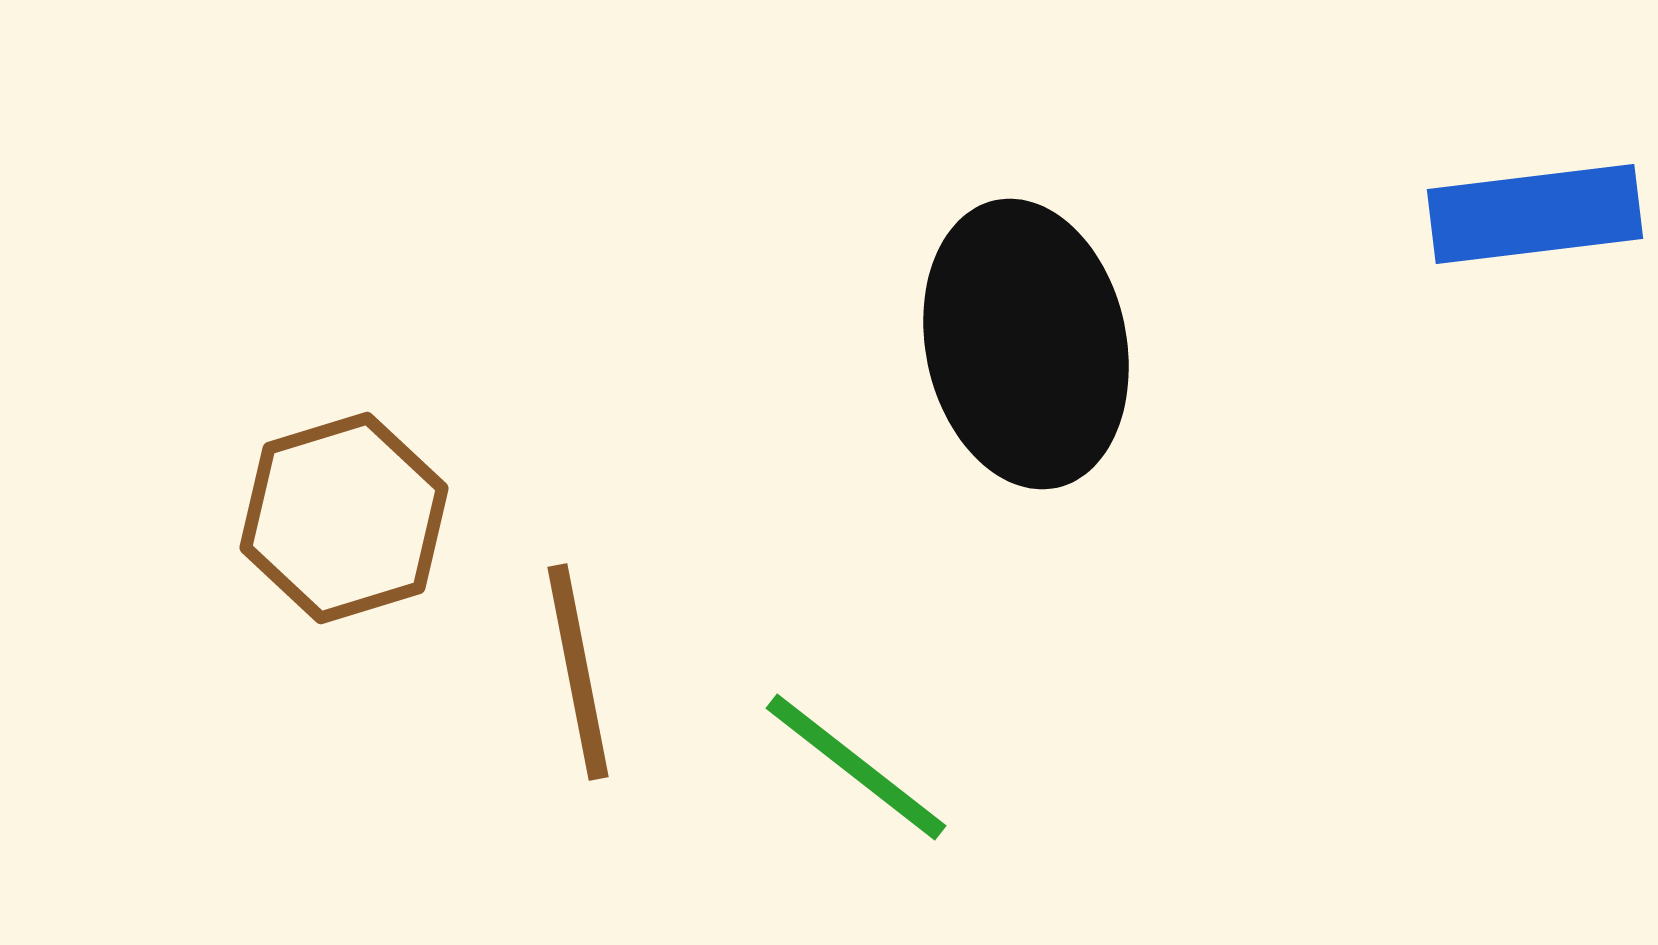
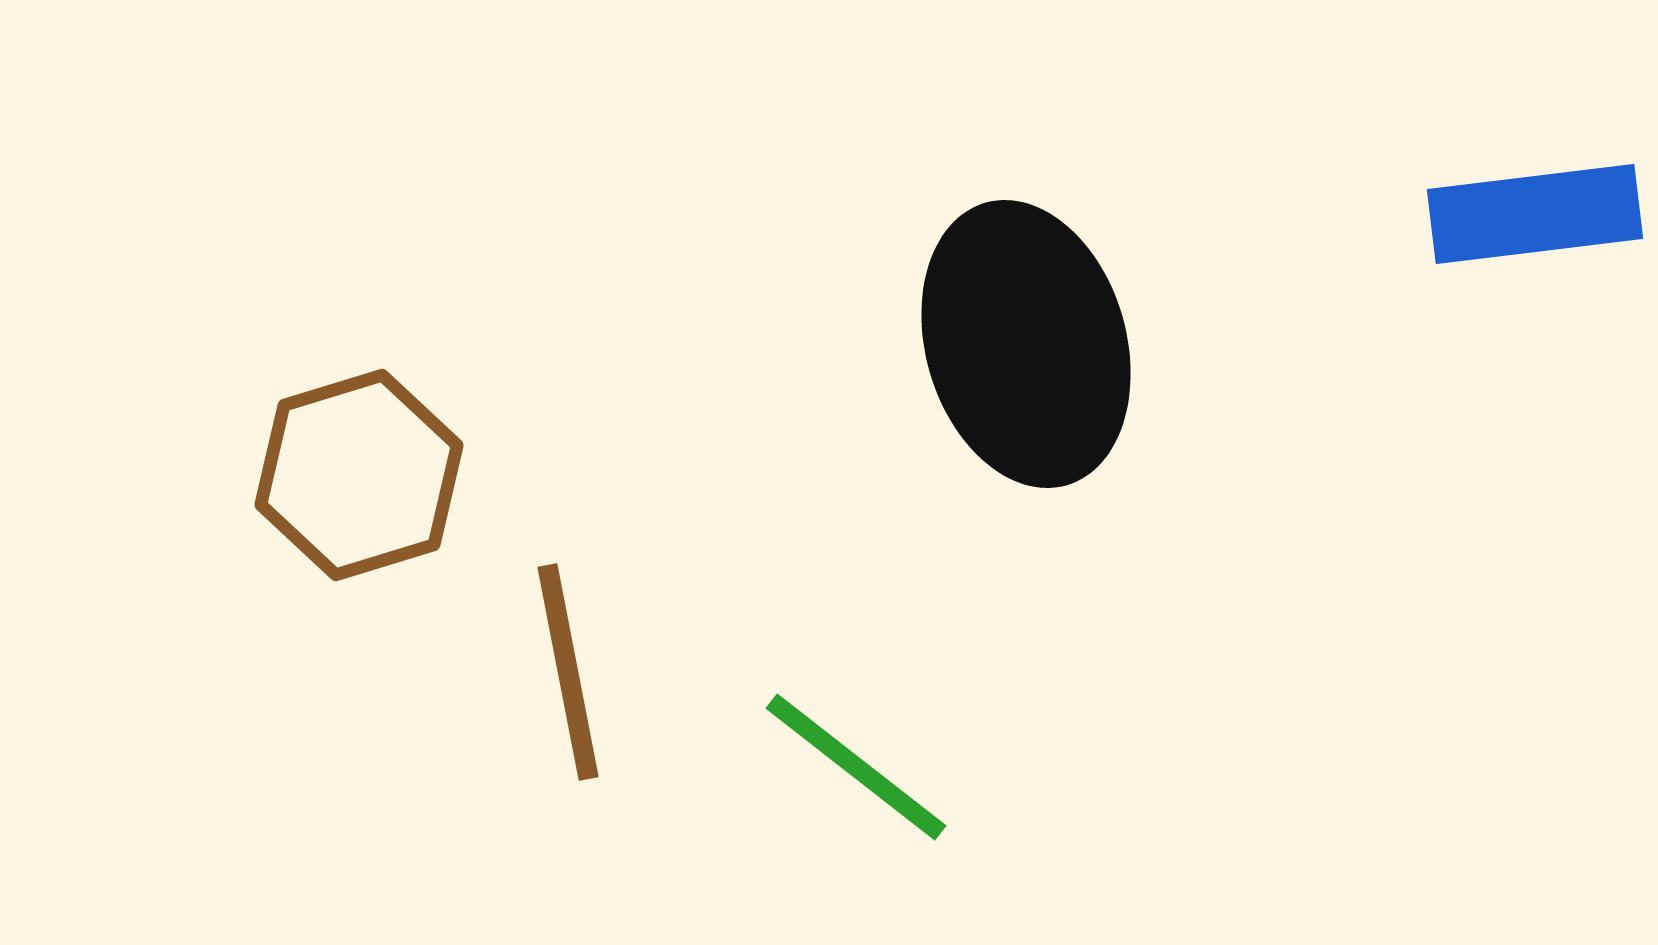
black ellipse: rotated 4 degrees counterclockwise
brown hexagon: moved 15 px right, 43 px up
brown line: moved 10 px left
